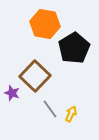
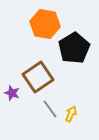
brown square: moved 3 px right, 1 px down; rotated 12 degrees clockwise
